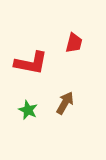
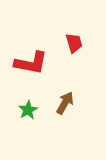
red trapezoid: rotated 30 degrees counterclockwise
green star: rotated 18 degrees clockwise
